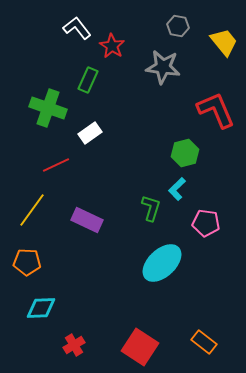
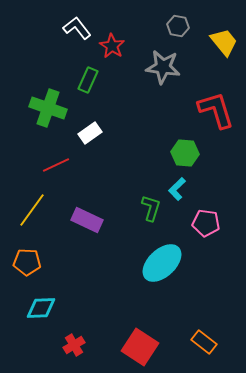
red L-shape: rotated 6 degrees clockwise
green hexagon: rotated 20 degrees clockwise
